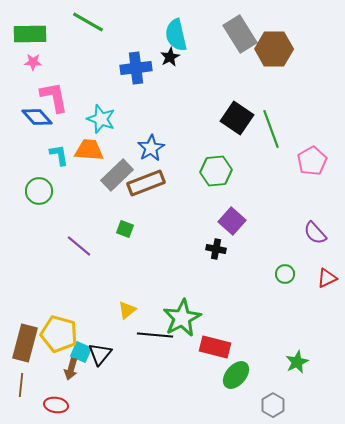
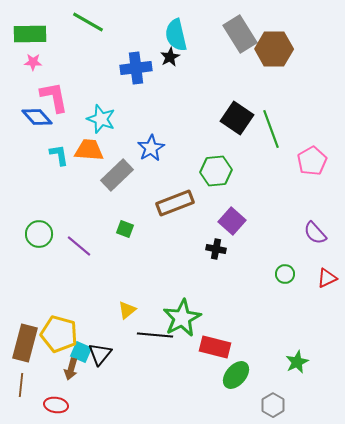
brown rectangle at (146, 183): moved 29 px right, 20 px down
green circle at (39, 191): moved 43 px down
